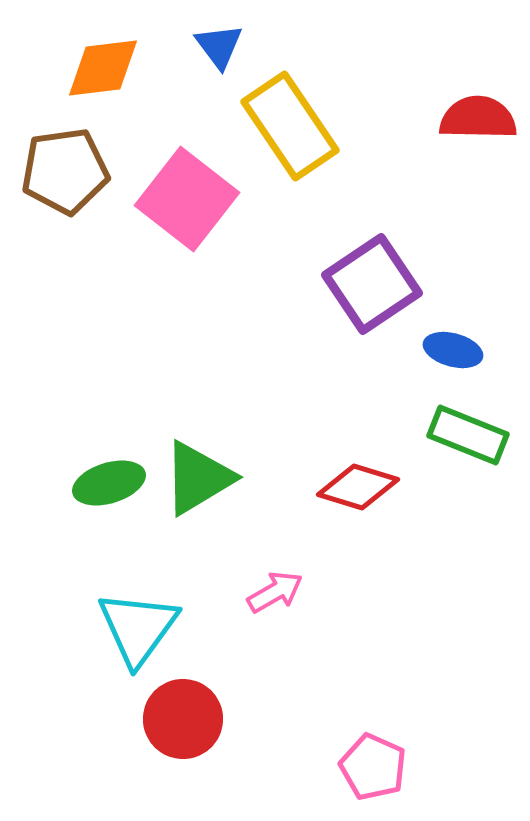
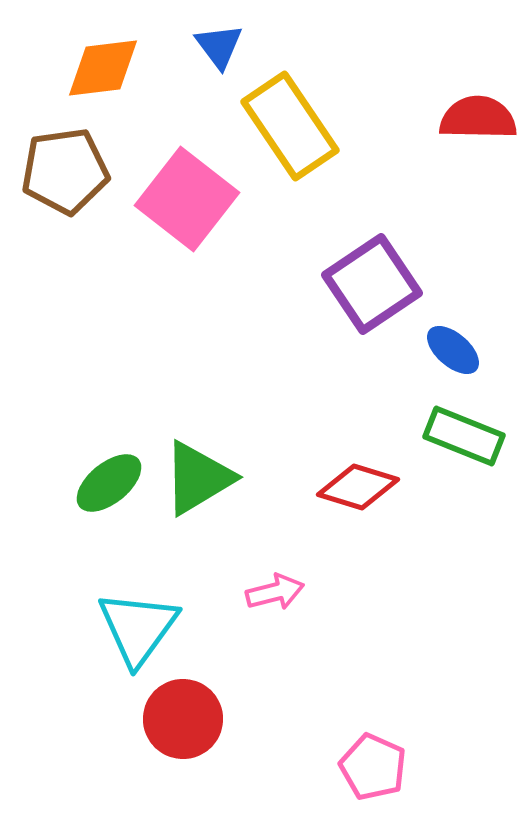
blue ellipse: rotated 26 degrees clockwise
green rectangle: moved 4 px left, 1 px down
green ellipse: rotated 22 degrees counterclockwise
pink arrow: rotated 16 degrees clockwise
